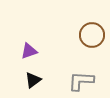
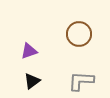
brown circle: moved 13 px left, 1 px up
black triangle: moved 1 px left, 1 px down
